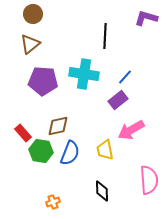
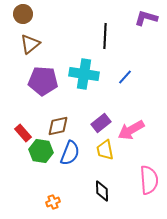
brown circle: moved 10 px left
purple rectangle: moved 17 px left, 23 px down
